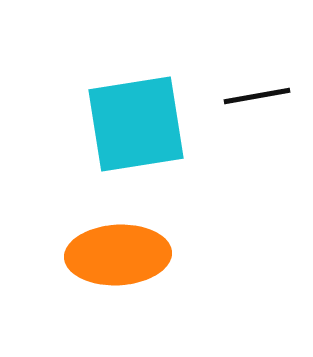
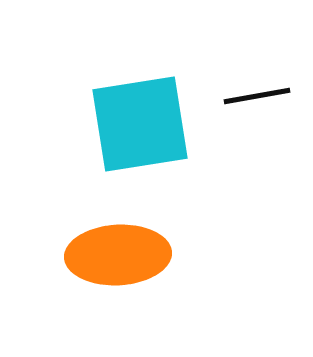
cyan square: moved 4 px right
